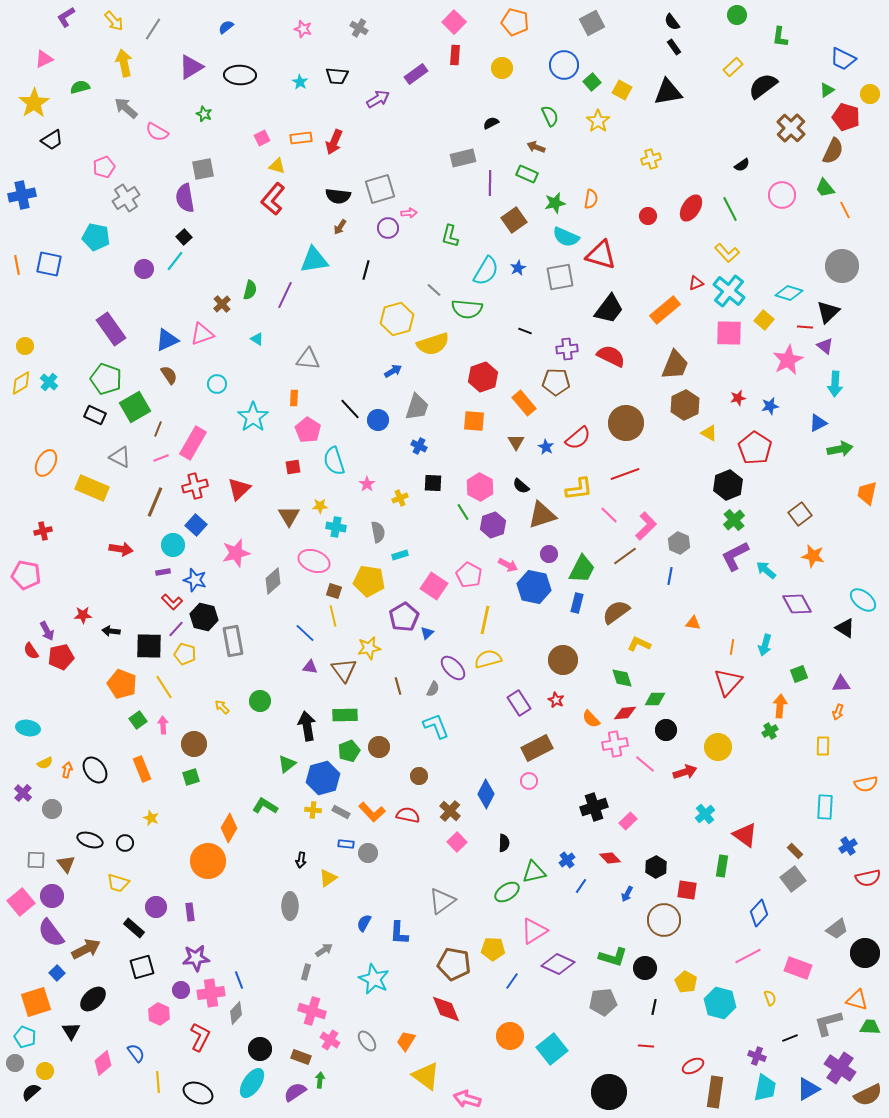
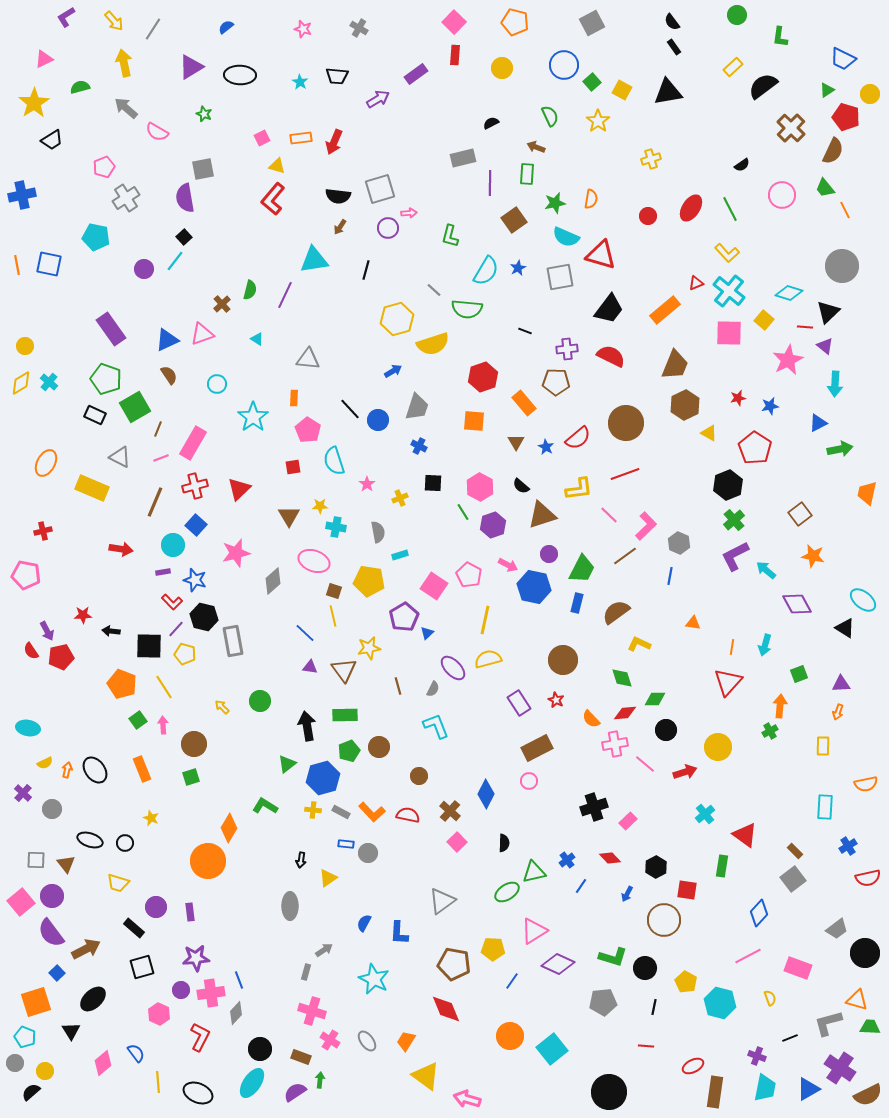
green rectangle at (527, 174): rotated 70 degrees clockwise
